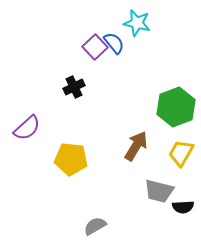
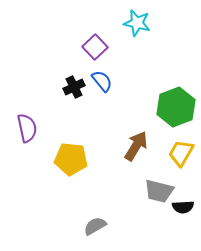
blue semicircle: moved 12 px left, 38 px down
purple semicircle: rotated 60 degrees counterclockwise
